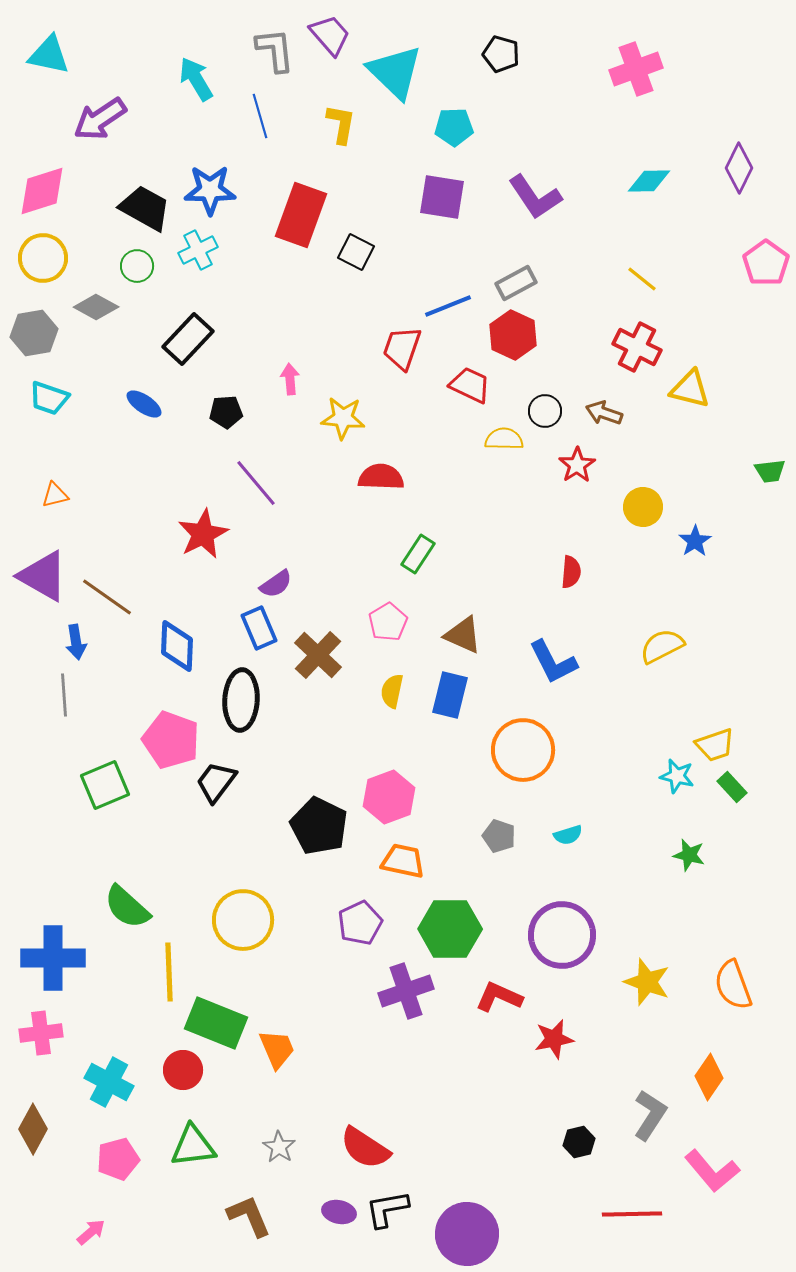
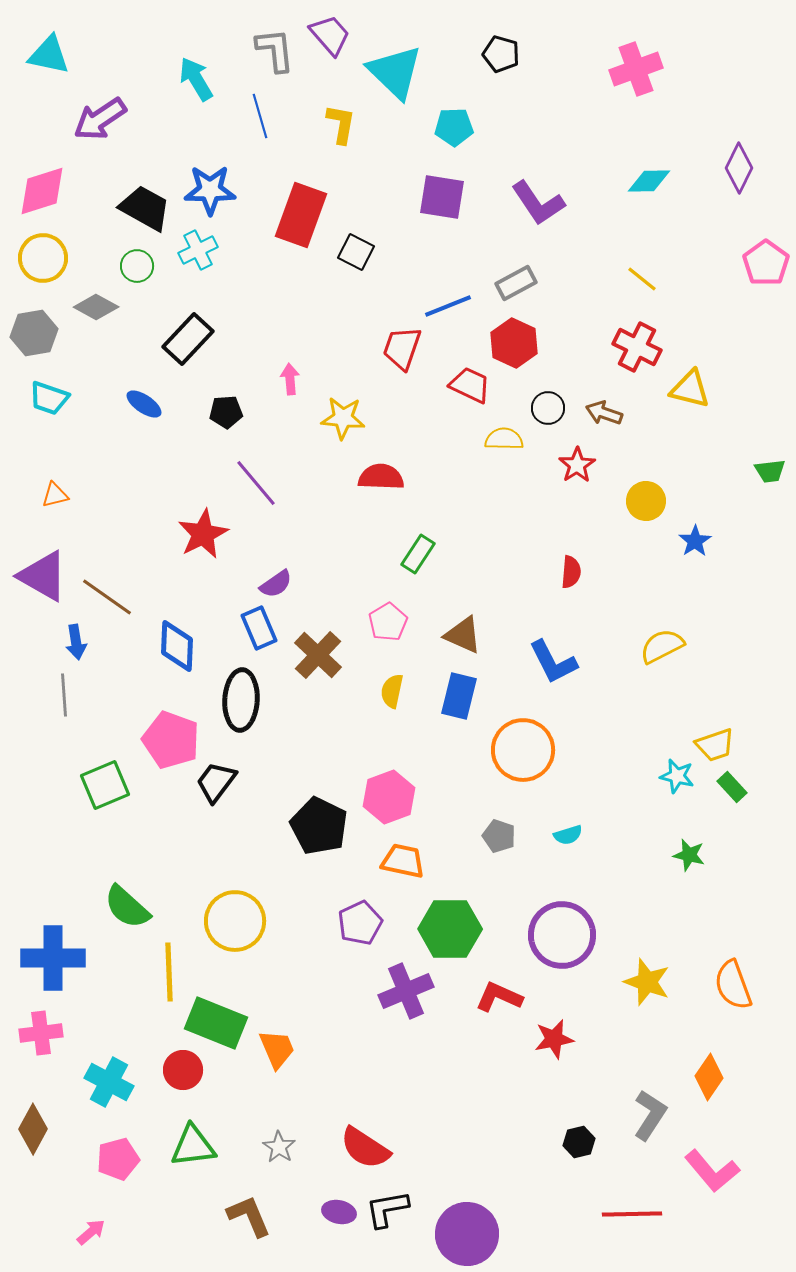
purple L-shape at (535, 197): moved 3 px right, 6 px down
red hexagon at (513, 335): moved 1 px right, 8 px down
black circle at (545, 411): moved 3 px right, 3 px up
yellow circle at (643, 507): moved 3 px right, 6 px up
blue rectangle at (450, 695): moved 9 px right, 1 px down
yellow circle at (243, 920): moved 8 px left, 1 px down
purple cross at (406, 991): rotated 4 degrees counterclockwise
